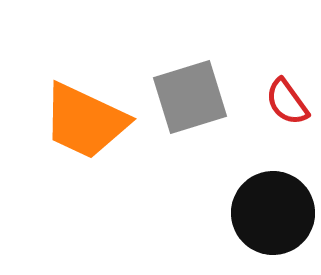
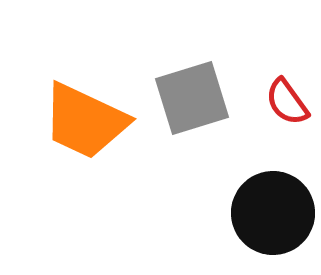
gray square: moved 2 px right, 1 px down
